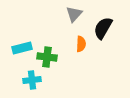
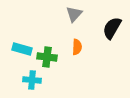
black semicircle: moved 9 px right
orange semicircle: moved 4 px left, 3 px down
cyan rectangle: moved 1 px down; rotated 30 degrees clockwise
cyan cross: rotated 12 degrees clockwise
